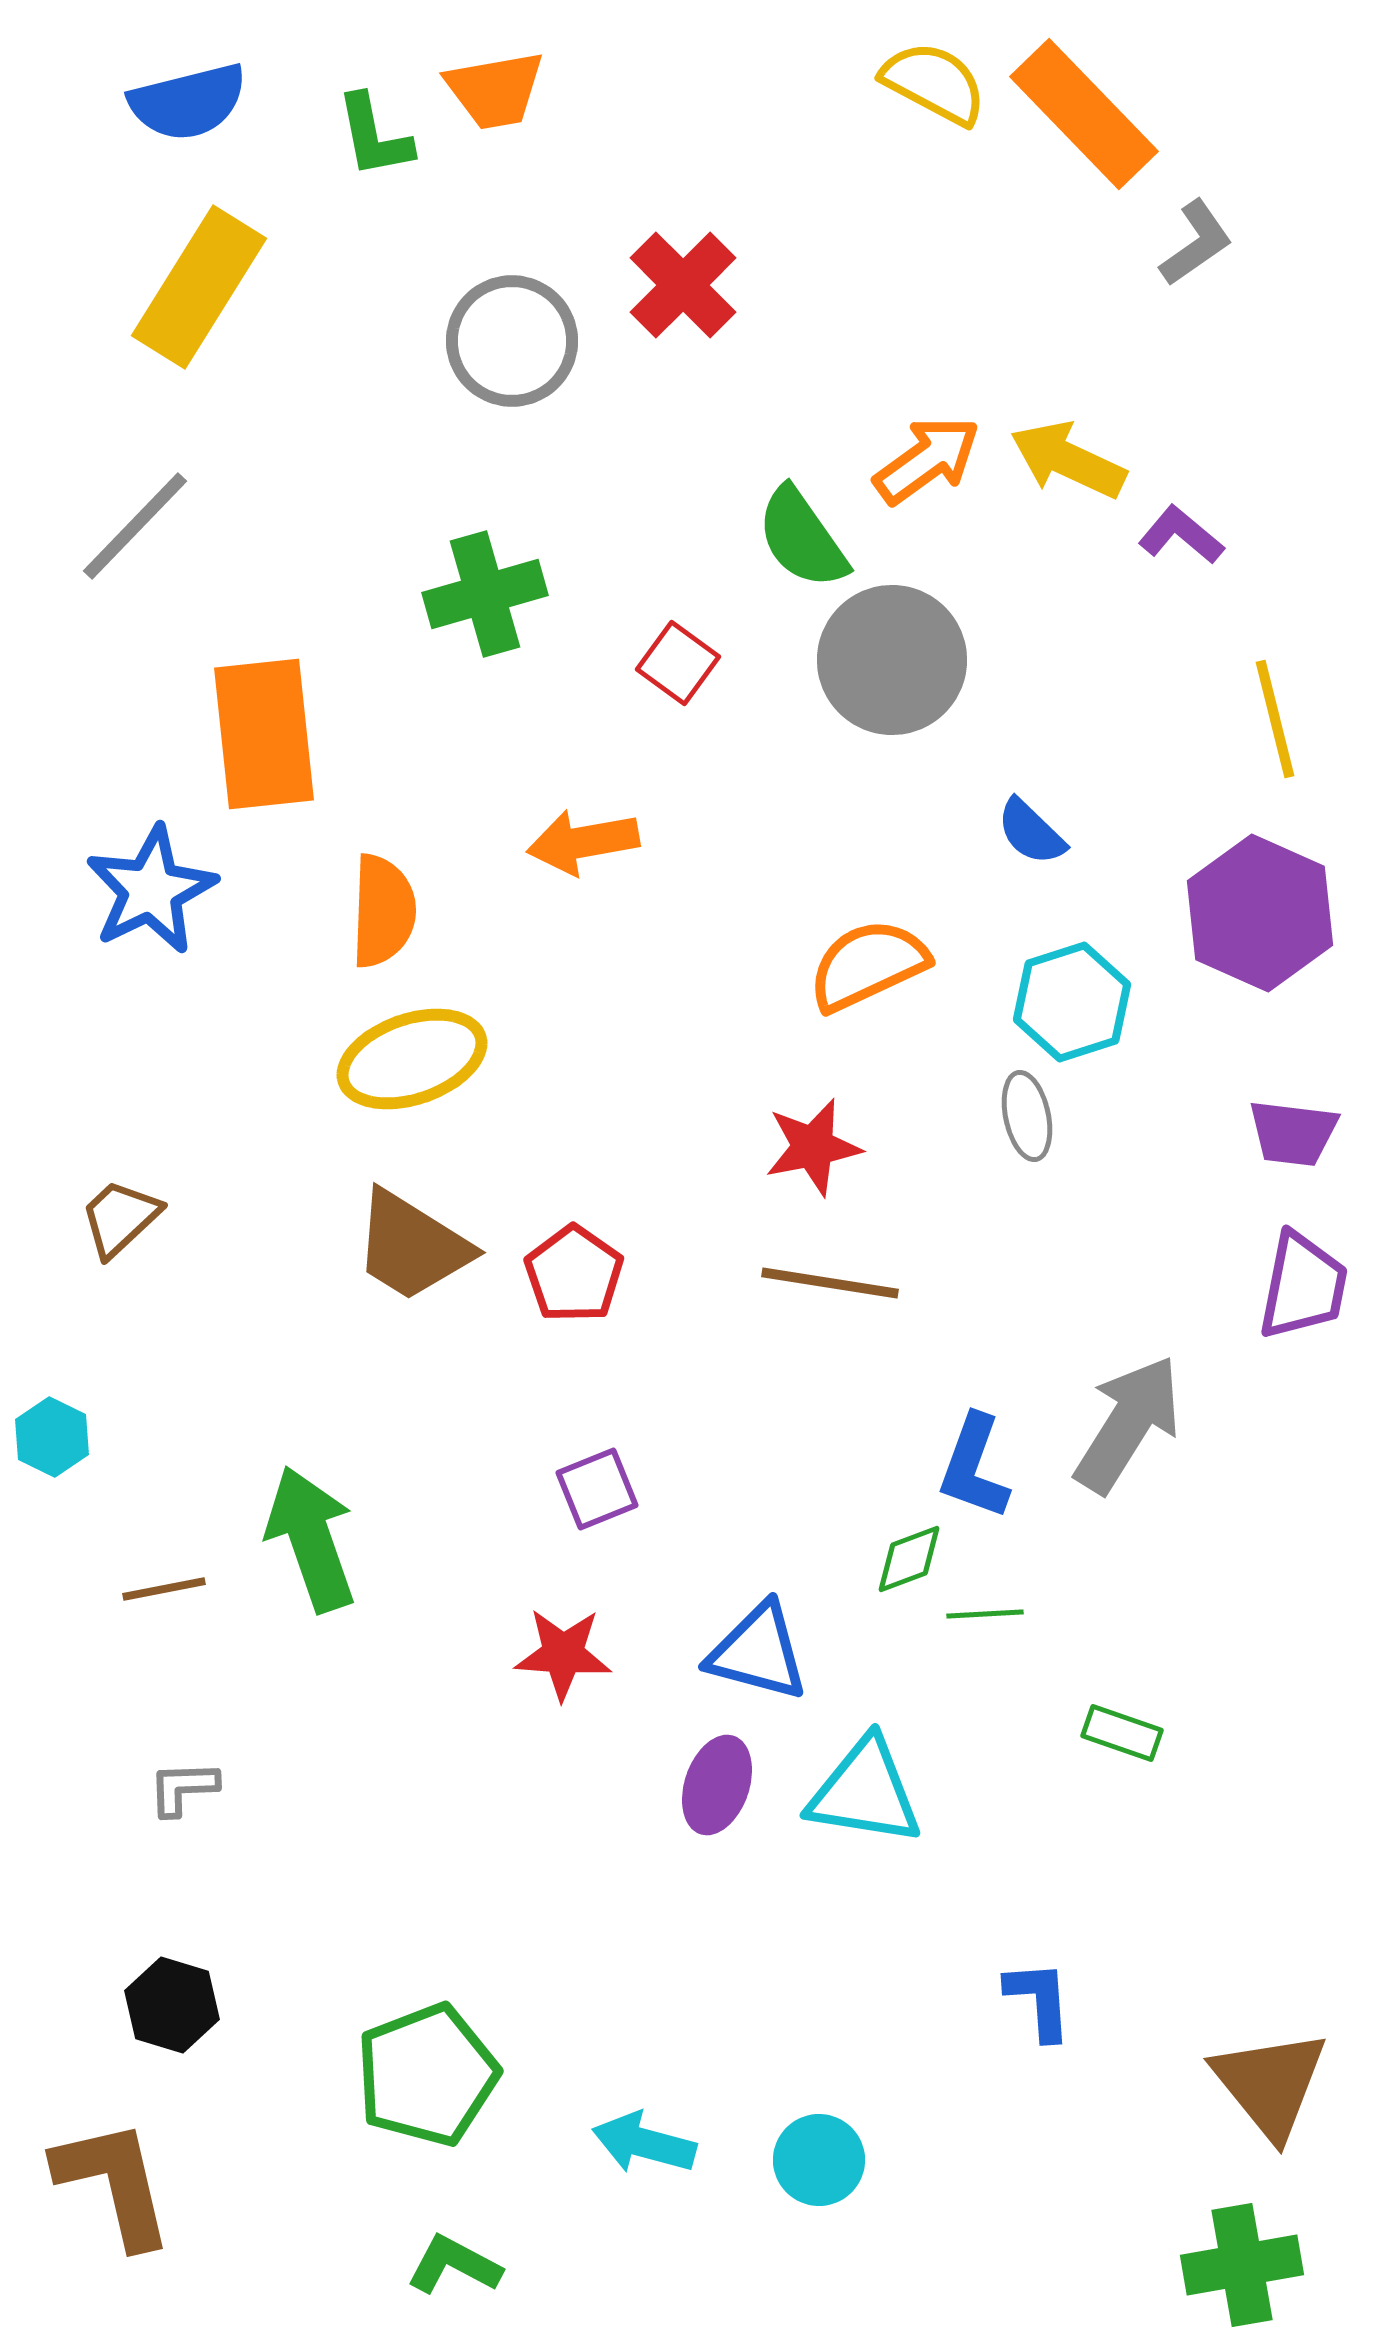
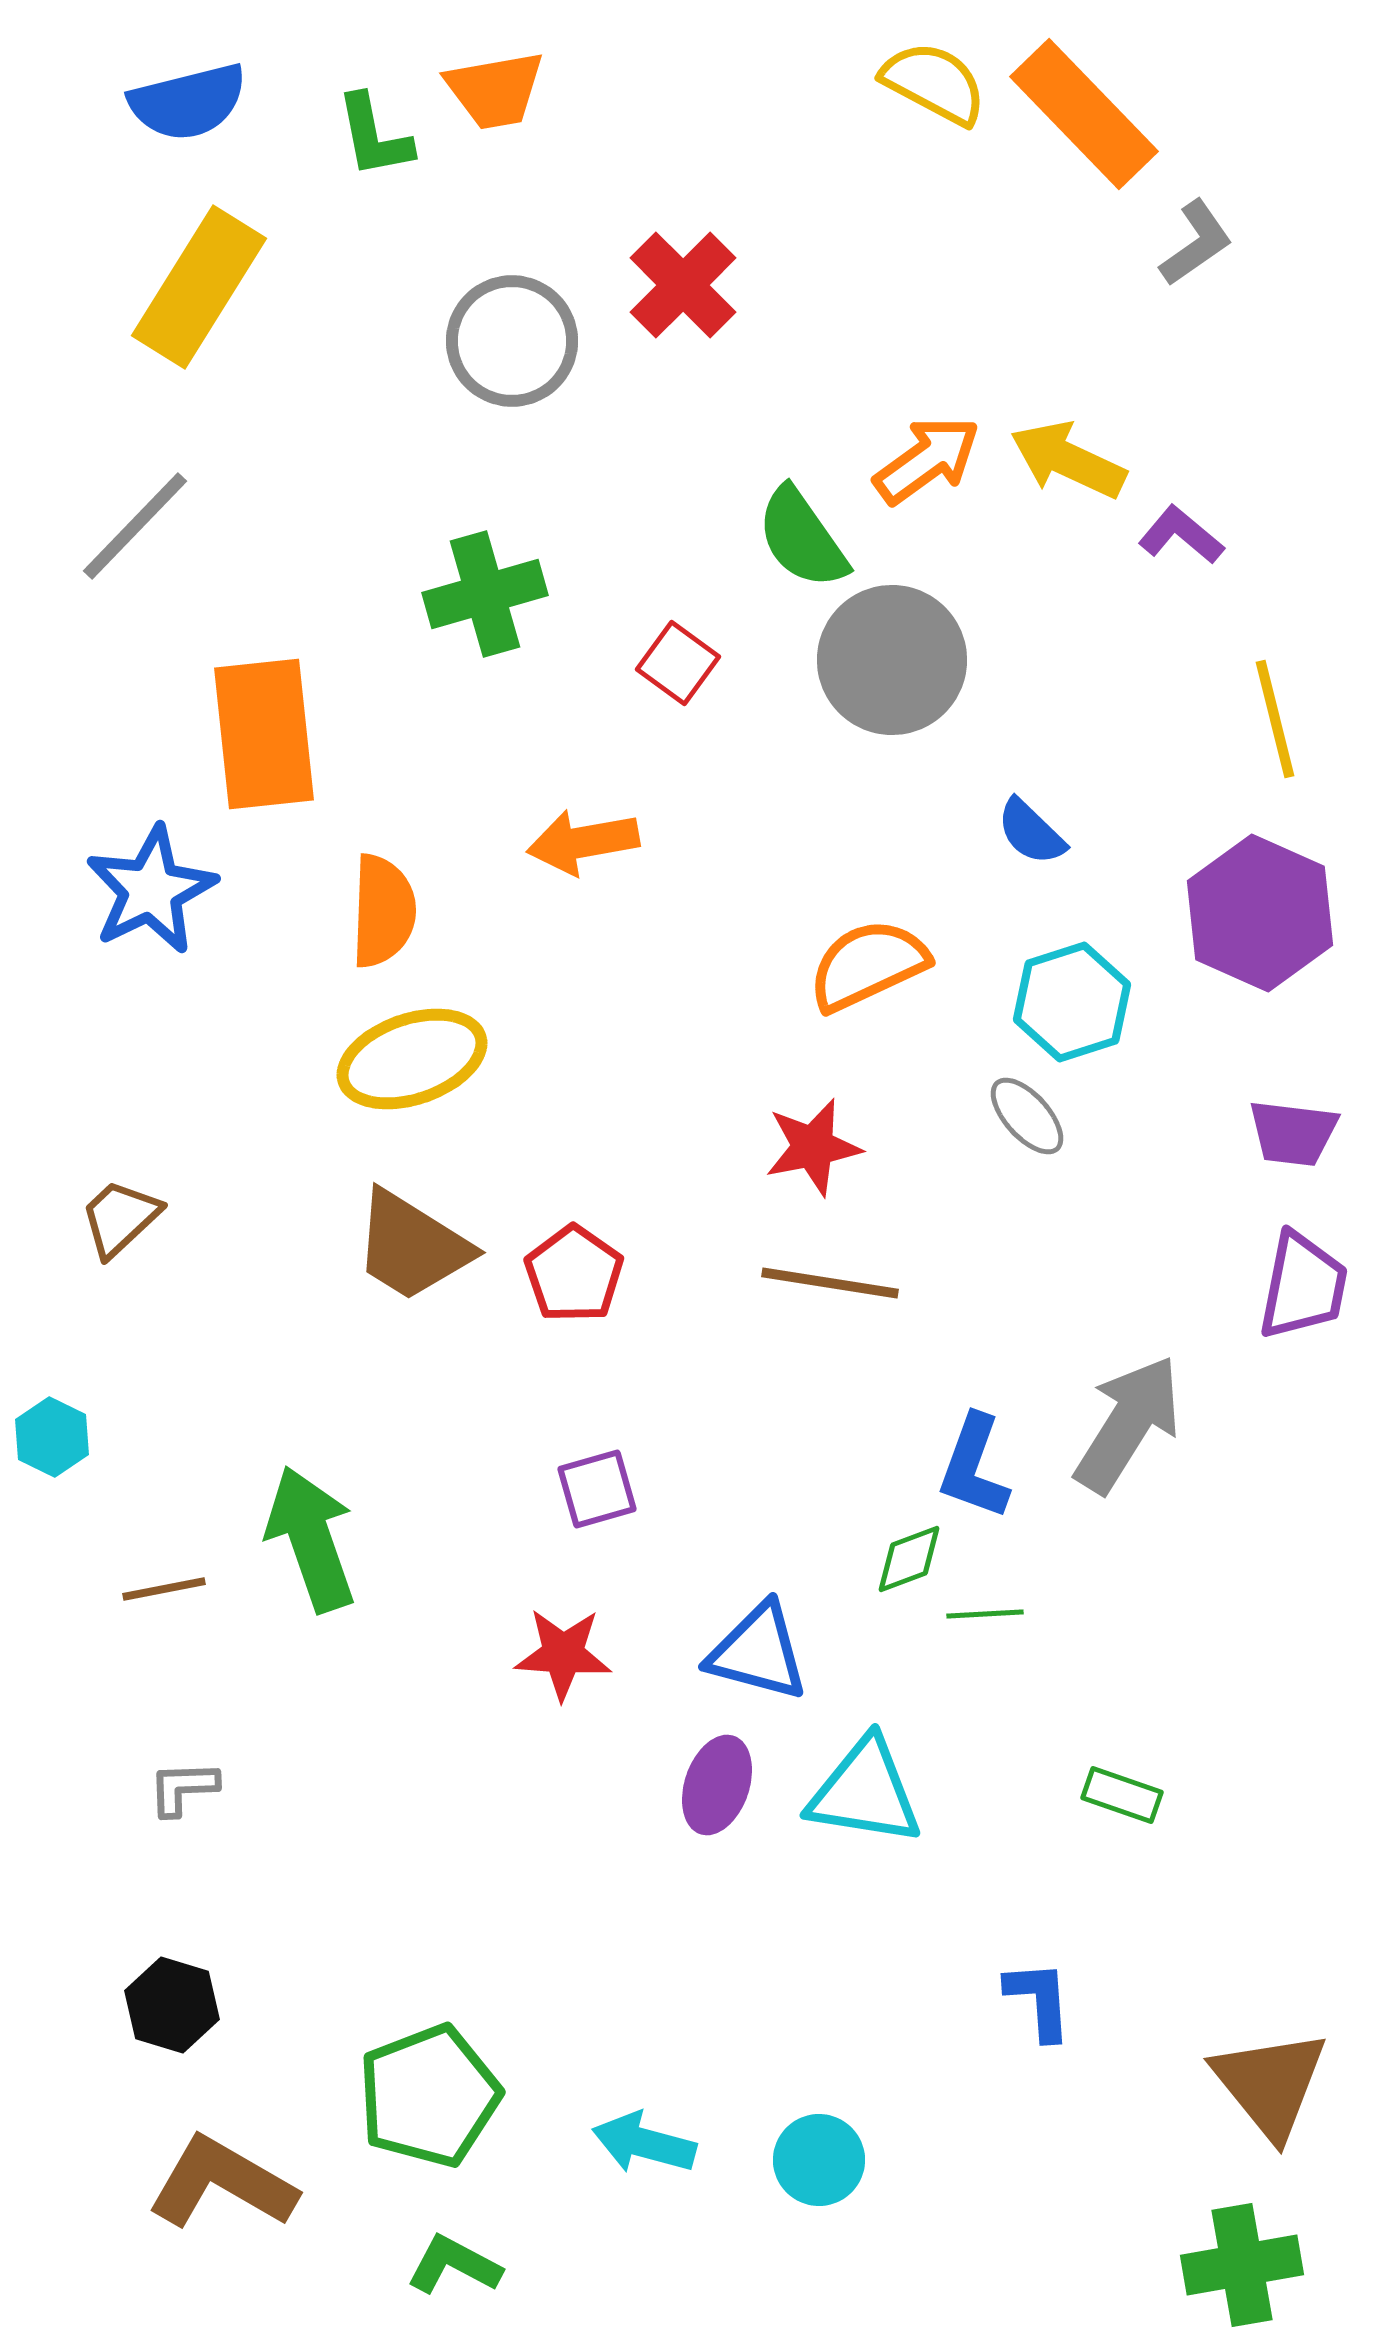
gray ellipse at (1027, 1116): rotated 30 degrees counterclockwise
purple square at (597, 1489): rotated 6 degrees clockwise
green rectangle at (1122, 1733): moved 62 px down
green pentagon at (427, 2075): moved 2 px right, 21 px down
brown L-shape at (114, 2183): moved 108 px right; rotated 47 degrees counterclockwise
